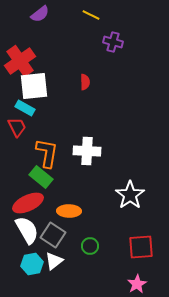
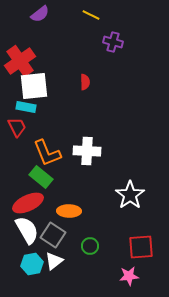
cyan rectangle: moved 1 px right, 1 px up; rotated 18 degrees counterclockwise
orange L-shape: rotated 148 degrees clockwise
pink star: moved 8 px left, 8 px up; rotated 24 degrees clockwise
